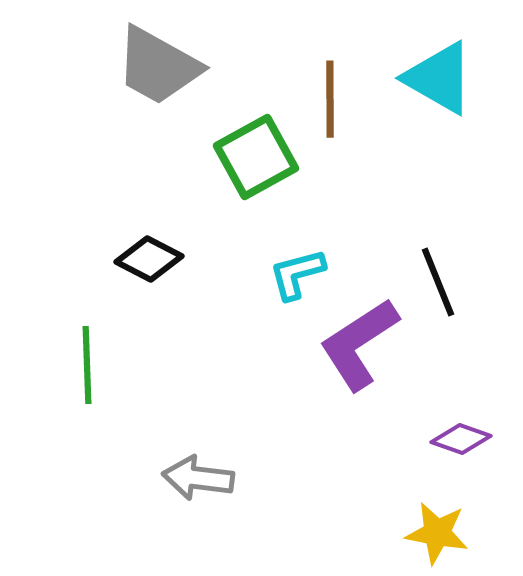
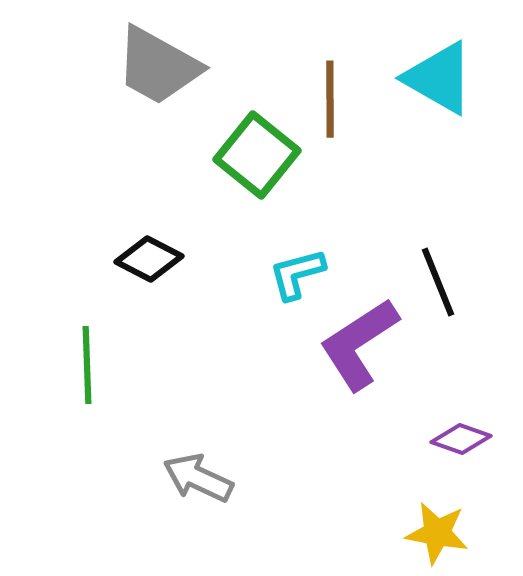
green square: moved 1 px right, 2 px up; rotated 22 degrees counterclockwise
gray arrow: rotated 18 degrees clockwise
